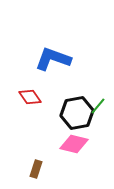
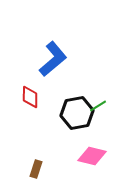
blue L-shape: rotated 120 degrees clockwise
red diamond: rotated 35 degrees clockwise
green line: rotated 18 degrees clockwise
pink diamond: moved 18 px right, 12 px down
